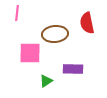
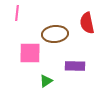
purple rectangle: moved 2 px right, 3 px up
